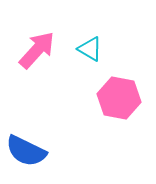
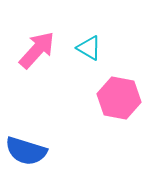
cyan triangle: moved 1 px left, 1 px up
blue semicircle: rotated 9 degrees counterclockwise
